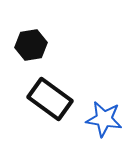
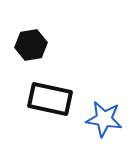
black rectangle: rotated 24 degrees counterclockwise
